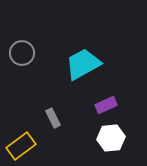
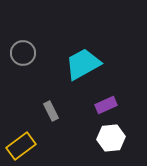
gray circle: moved 1 px right
gray rectangle: moved 2 px left, 7 px up
